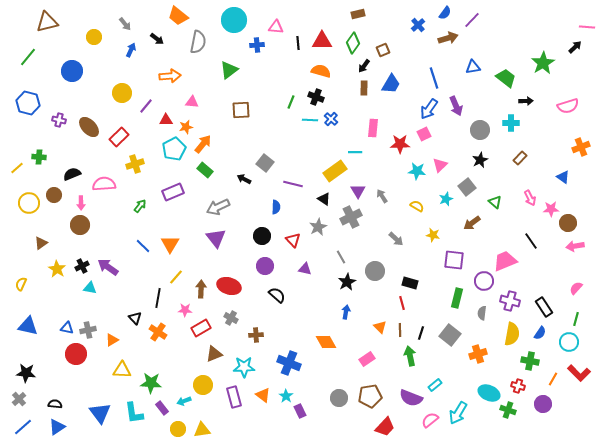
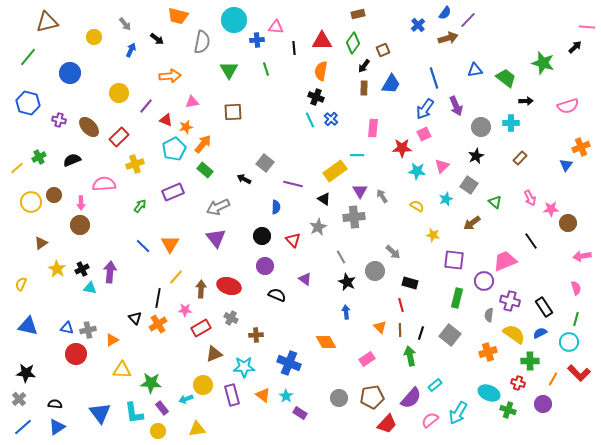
orange trapezoid at (178, 16): rotated 25 degrees counterclockwise
purple line at (472, 20): moved 4 px left
gray semicircle at (198, 42): moved 4 px right
black line at (298, 43): moved 4 px left, 5 px down
blue cross at (257, 45): moved 5 px up
green star at (543, 63): rotated 25 degrees counterclockwise
blue triangle at (473, 67): moved 2 px right, 3 px down
green triangle at (229, 70): rotated 24 degrees counterclockwise
blue circle at (72, 71): moved 2 px left, 2 px down
orange semicircle at (321, 71): rotated 96 degrees counterclockwise
yellow circle at (122, 93): moved 3 px left
pink triangle at (192, 102): rotated 16 degrees counterclockwise
green line at (291, 102): moved 25 px left, 33 px up; rotated 40 degrees counterclockwise
blue arrow at (429, 109): moved 4 px left
brown square at (241, 110): moved 8 px left, 2 px down
red triangle at (166, 120): rotated 24 degrees clockwise
cyan line at (310, 120): rotated 63 degrees clockwise
gray circle at (480, 130): moved 1 px right, 3 px up
red star at (400, 144): moved 2 px right, 4 px down
cyan line at (355, 152): moved 2 px right, 3 px down
green cross at (39, 157): rotated 32 degrees counterclockwise
black star at (480, 160): moved 4 px left, 4 px up
pink triangle at (440, 165): moved 2 px right, 1 px down
black semicircle at (72, 174): moved 14 px up
blue triangle at (563, 177): moved 3 px right, 12 px up; rotated 32 degrees clockwise
gray square at (467, 187): moved 2 px right, 2 px up; rotated 18 degrees counterclockwise
purple triangle at (358, 191): moved 2 px right
yellow circle at (29, 203): moved 2 px right, 1 px up
gray cross at (351, 217): moved 3 px right; rotated 20 degrees clockwise
gray arrow at (396, 239): moved 3 px left, 13 px down
pink arrow at (575, 246): moved 7 px right, 10 px down
black cross at (82, 266): moved 3 px down
purple arrow at (108, 267): moved 2 px right, 5 px down; rotated 60 degrees clockwise
purple triangle at (305, 269): moved 10 px down; rotated 24 degrees clockwise
black star at (347, 282): rotated 18 degrees counterclockwise
pink semicircle at (576, 288): rotated 120 degrees clockwise
black semicircle at (277, 295): rotated 18 degrees counterclockwise
red line at (402, 303): moved 1 px left, 2 px down
blue arrow at (346, 312): rotated 16 degrees counterclockwise
gray semicircle at (482, 313): moved 7 px right, 2 px down
orange cross at (158, 332): moved 8 px up; rotated 24 degrees clockwise
blue semicircle at (540, 333): rotated 152 degrees counterclockwise
yellow semicircle at (512, 334): moved 2 px right; rotated 65 degrees counterclockwise
orange cross at (478, 354): moved 10 px right, 2 px up
green cross at (530, 361): rotated 12 degrees counterclockwise
red cross at (518, 386): moved 3 px up
brown pentagon at (370, 396): moved 2 px right, 1 px down
purple rectangle at (234, 397): moved 2 px left, 2 px up
purple semicircle at (411, 398): rotated 70 degrees counterclockwise
cyan arrow at (184, 401): moved 2 px right, 2 px up
purple rectangle at (300, 411): moved 2 px down; rotated 32 degrees counterclockwise
red trapezoid at (385, 427): moved 2 px right, 3 px up
yellow circle at (178, 429): moved 20 px left, 2 px down
yellow triangle at (202, 430): moved 5 px left, 1 px up
